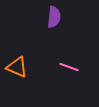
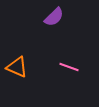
purple semicircle: rotated 40 degrees clockwise
